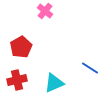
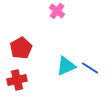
pink cross: moved 12 px right
red pentagon: moved 1 px down
cyan triangle: moved 12 px right, 17 px up
